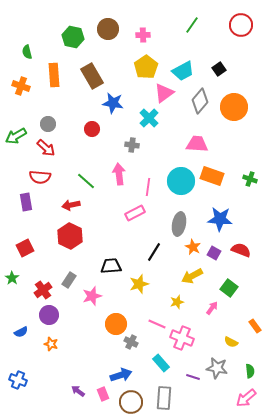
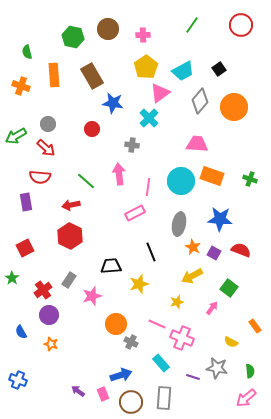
pink triangle at (164, 93): moved 4 px left
black line at (154, 252): moved 3 px left; rotated 54 degrees counterclockwise
blue semicircle at (21, 332): rotated 88 degrees clockwise
